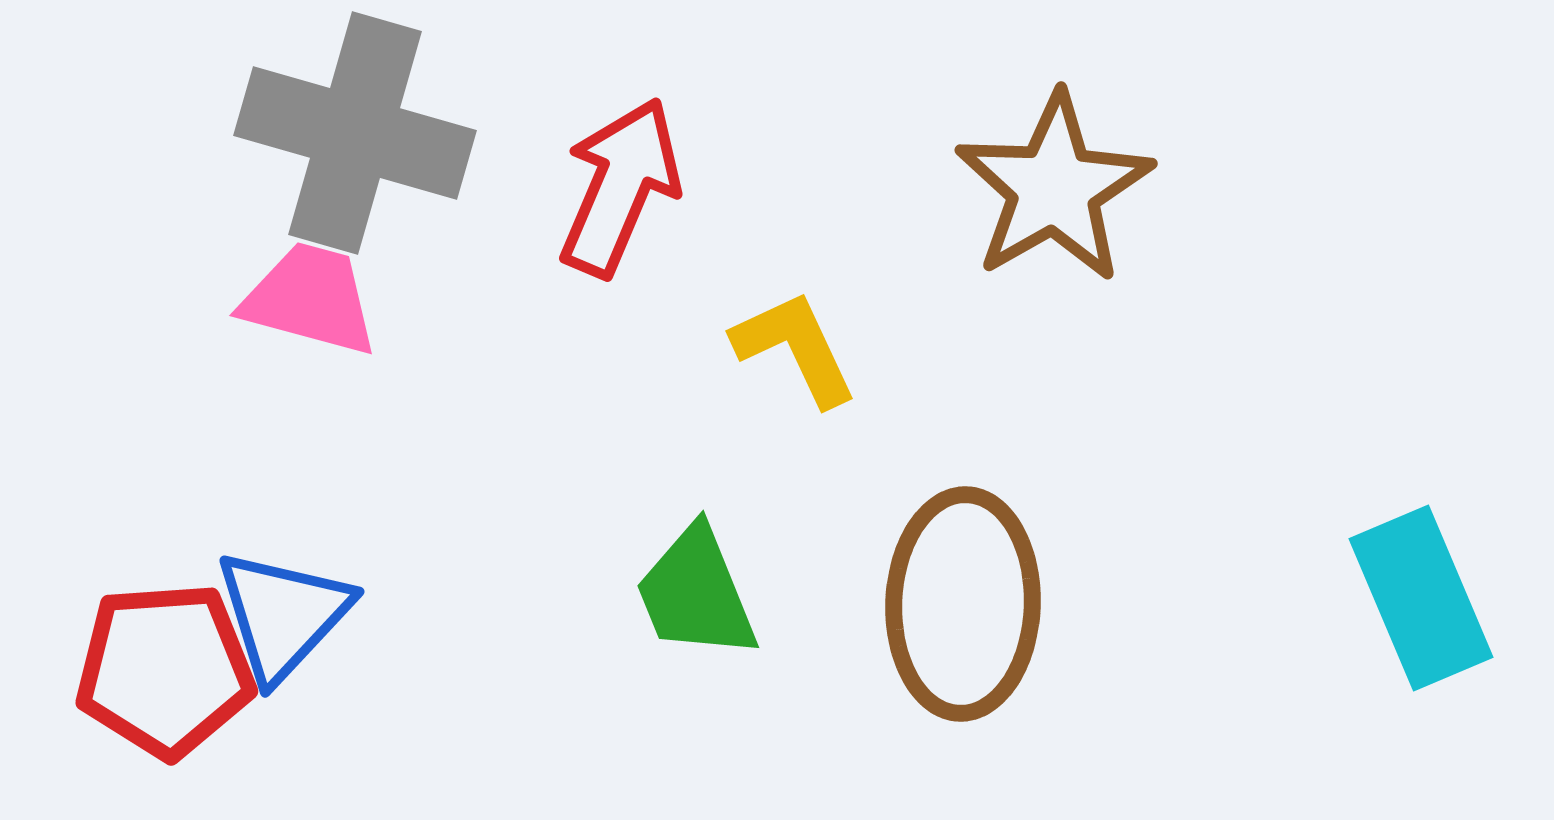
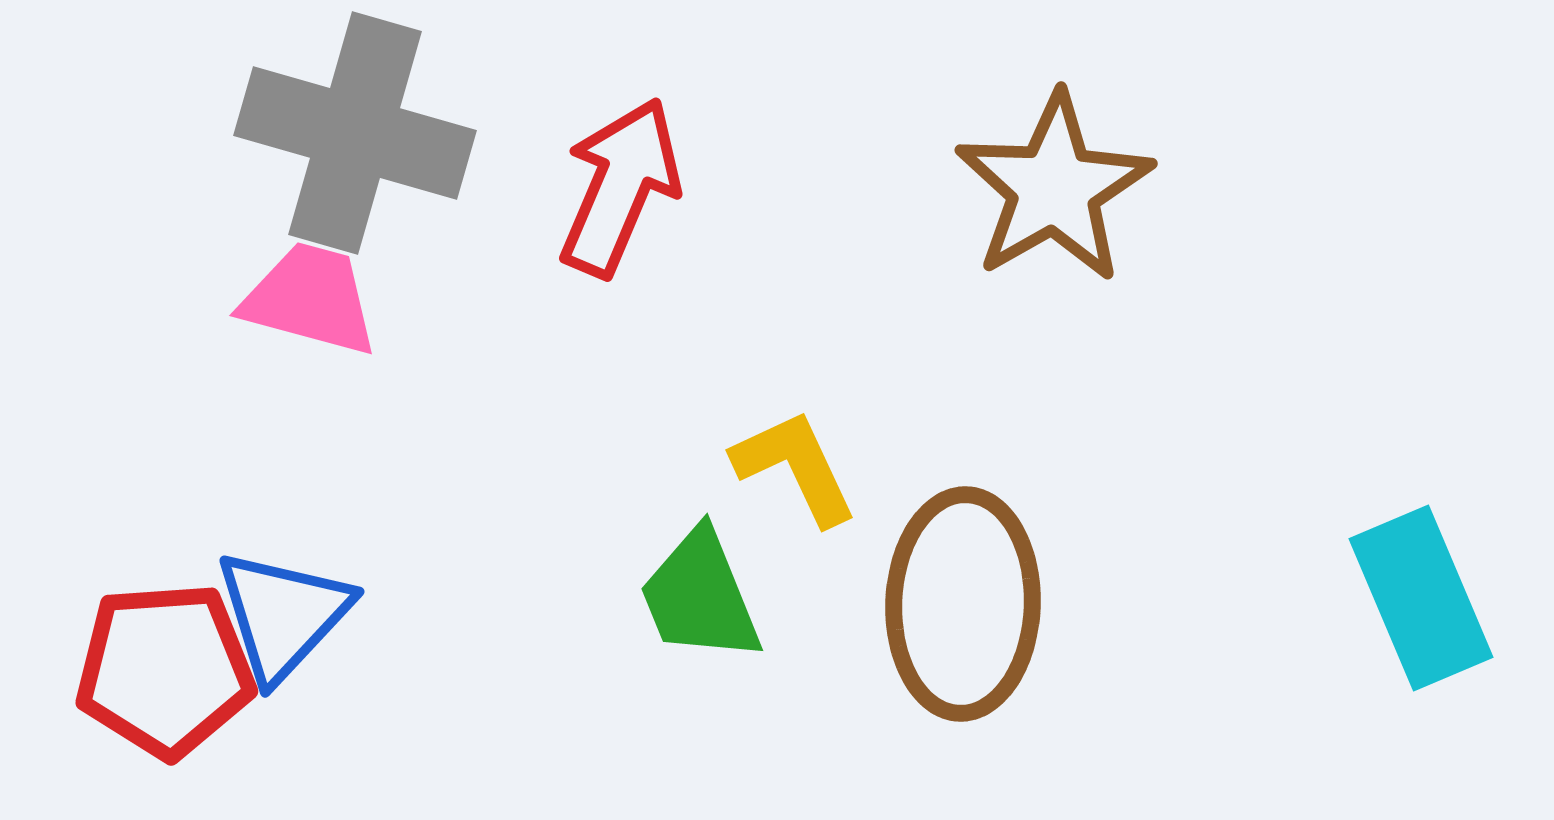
yellow L-shape: moved 119 px down
green trapezoid: moved 4 px right, 3 px down
